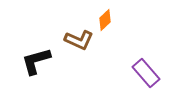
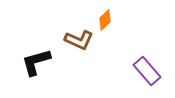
black L-shape: moved 1 px down
purple rectangle: moved 1 px right, 2 px up
